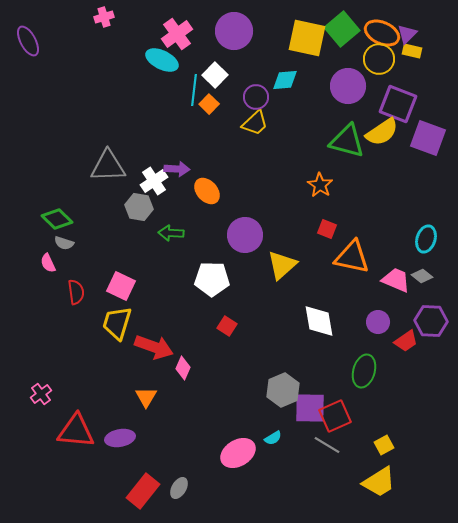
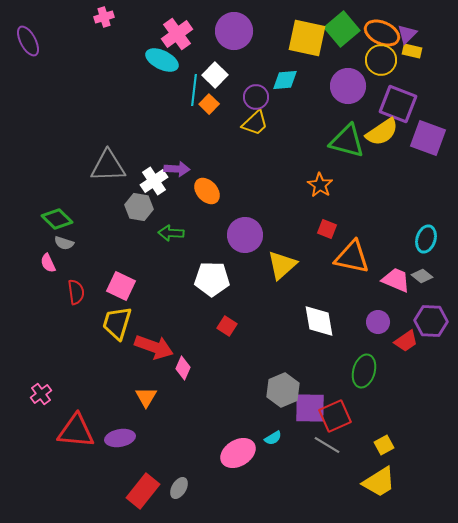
yellow circle at (379, 59): moved 2 px right, 1 px down
